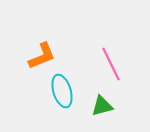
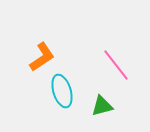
orange L-shape: moved 1 px down; rotated 12 degrees counterclockwise
pink line: moved 5 px right, 1 px down; rotated 12 degrees counterclockwise
